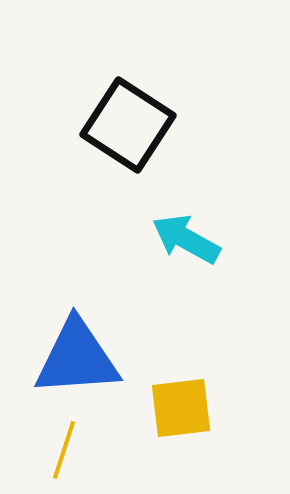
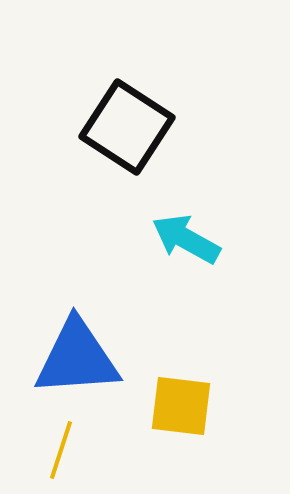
black square: moved 1 px left, 2 px down
yellow square: moved 2 px up; rotated 14 degrees clockwise
yellow line: moved 3 px left
